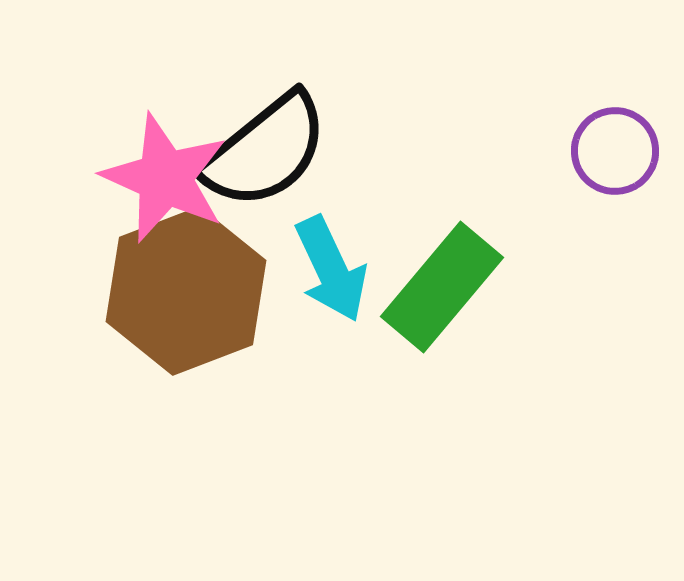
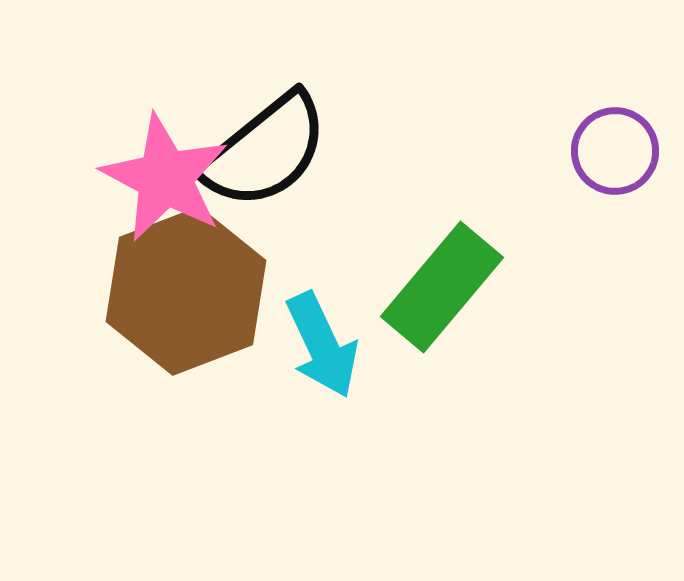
pink star: rotated 4 degrees clockwise
cyan arrow: moved 9 px left, 76 px down
